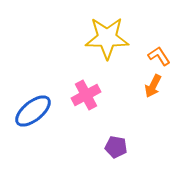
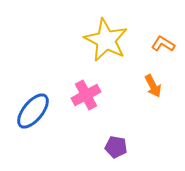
yellow star: moved 1 px left, 2 px down; rotated 27 degrees clockwise
orange L-shape: moved 4 px right, 12 px up; rotated 25 degrees counterclockwise
orange arrow: rotated 55 degrees counterclockwise
blue ellipse: rotated 12 degrees counterclockwise
